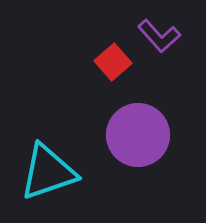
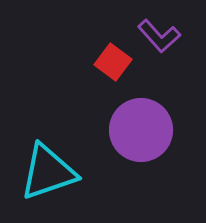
red square: rotated 12 degrees counterclockwise
purple circle: moved 3 px right, 5 px up
